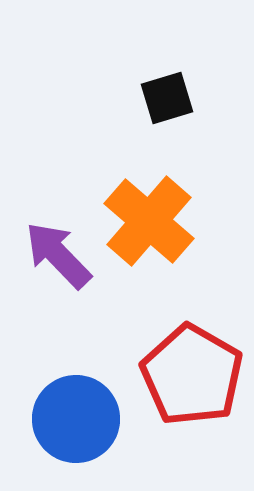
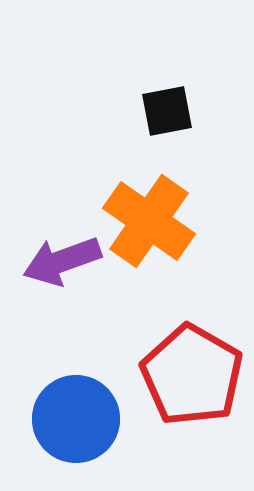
black square: moved 13 px down; rotated 6 degrees clockwise
orange cross: rotated 6 degrees counterclockwise
purple arrow: moved 4 px right, 6 px down; rotated 66 degrees counterclockwise
